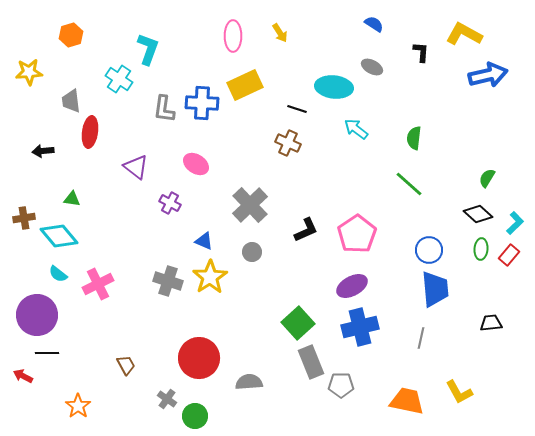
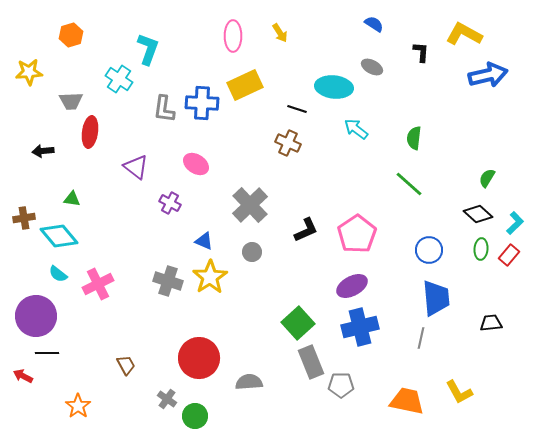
gray trapezoid at (71, 101): rotated 85 degrees counterclockwise
blue trapezoid at (435, 289): moved 1 px right, 9 px down
purple circle at (37, 315): moved 1 px left, 1 px down
